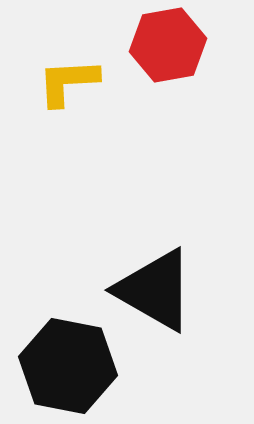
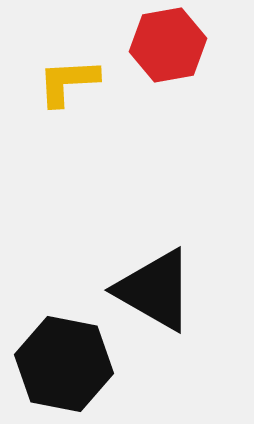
black hexagon: moved 4 px left, 2 px up
